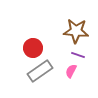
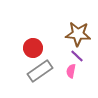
brown star: moved 2 px right, 3 px down
purple line: moved 1 px left, 1 px down; rotated 24 degrees clockwise
pink semicircle: rotated 16 degrees counterclockwise
